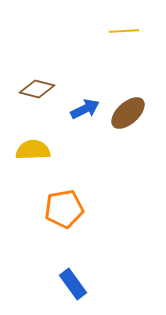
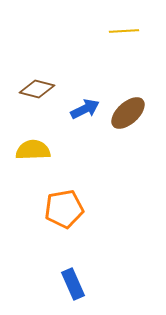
blue rectangle: rotated 12 degrees clockwise
